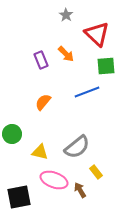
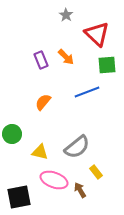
orange arrow: moved 3 px down
green square: moved 1 px right, 1 px up
